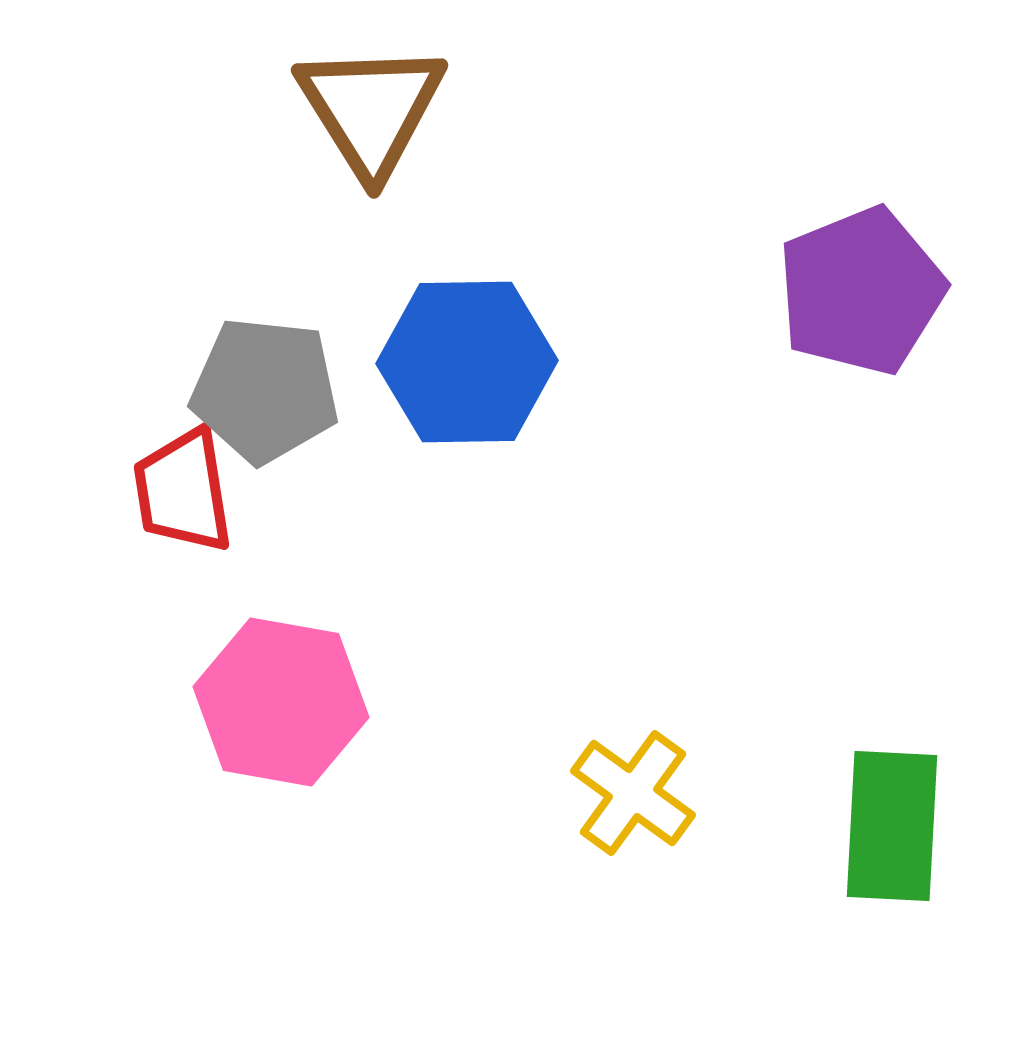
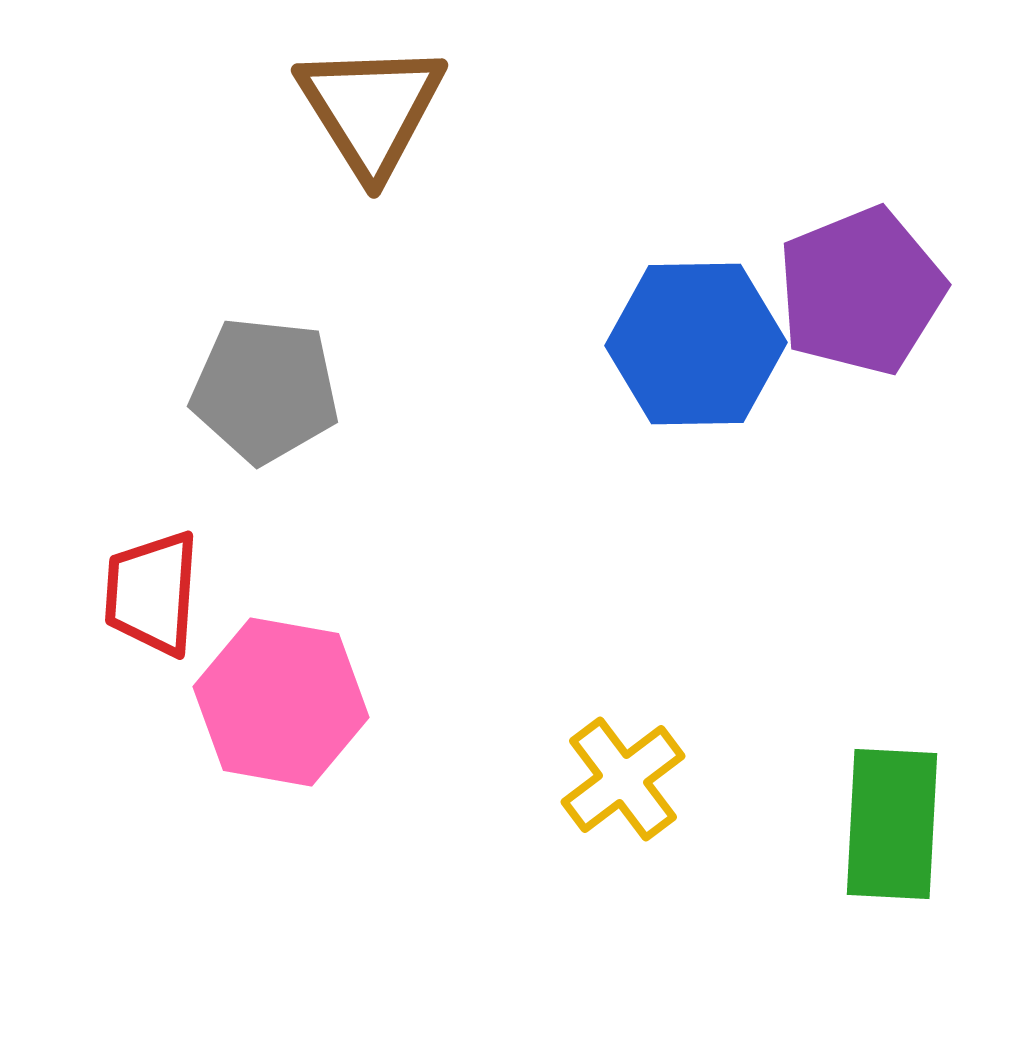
blue hexagon: moved 229 px right, 18 px up
red trapezoid: moved 31 px left, 102 px down; rotated 13 degrees clockwise
yellow cross: moved 10 px left, 14 px up; rotated 17 degrees clockwise
green rectangle: moved 2 px up
